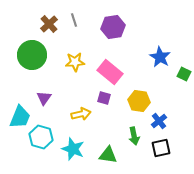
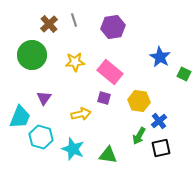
green arrow: moved 5 px right; rotated 42 degrees clockwise
